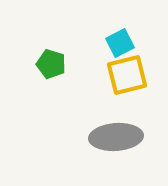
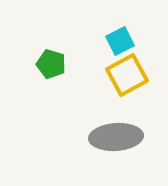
cyan square: moved 2 px up
yellow square: rotated 15 degrees counterclockwise
